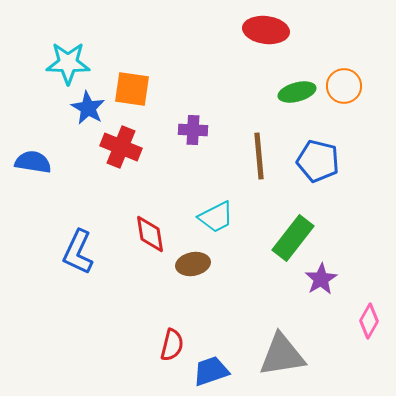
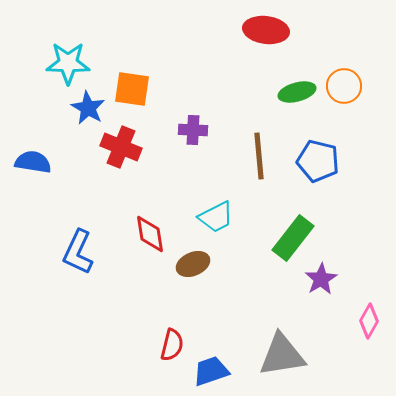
brown ellipse: rotated 12 degrees counterclockwise
